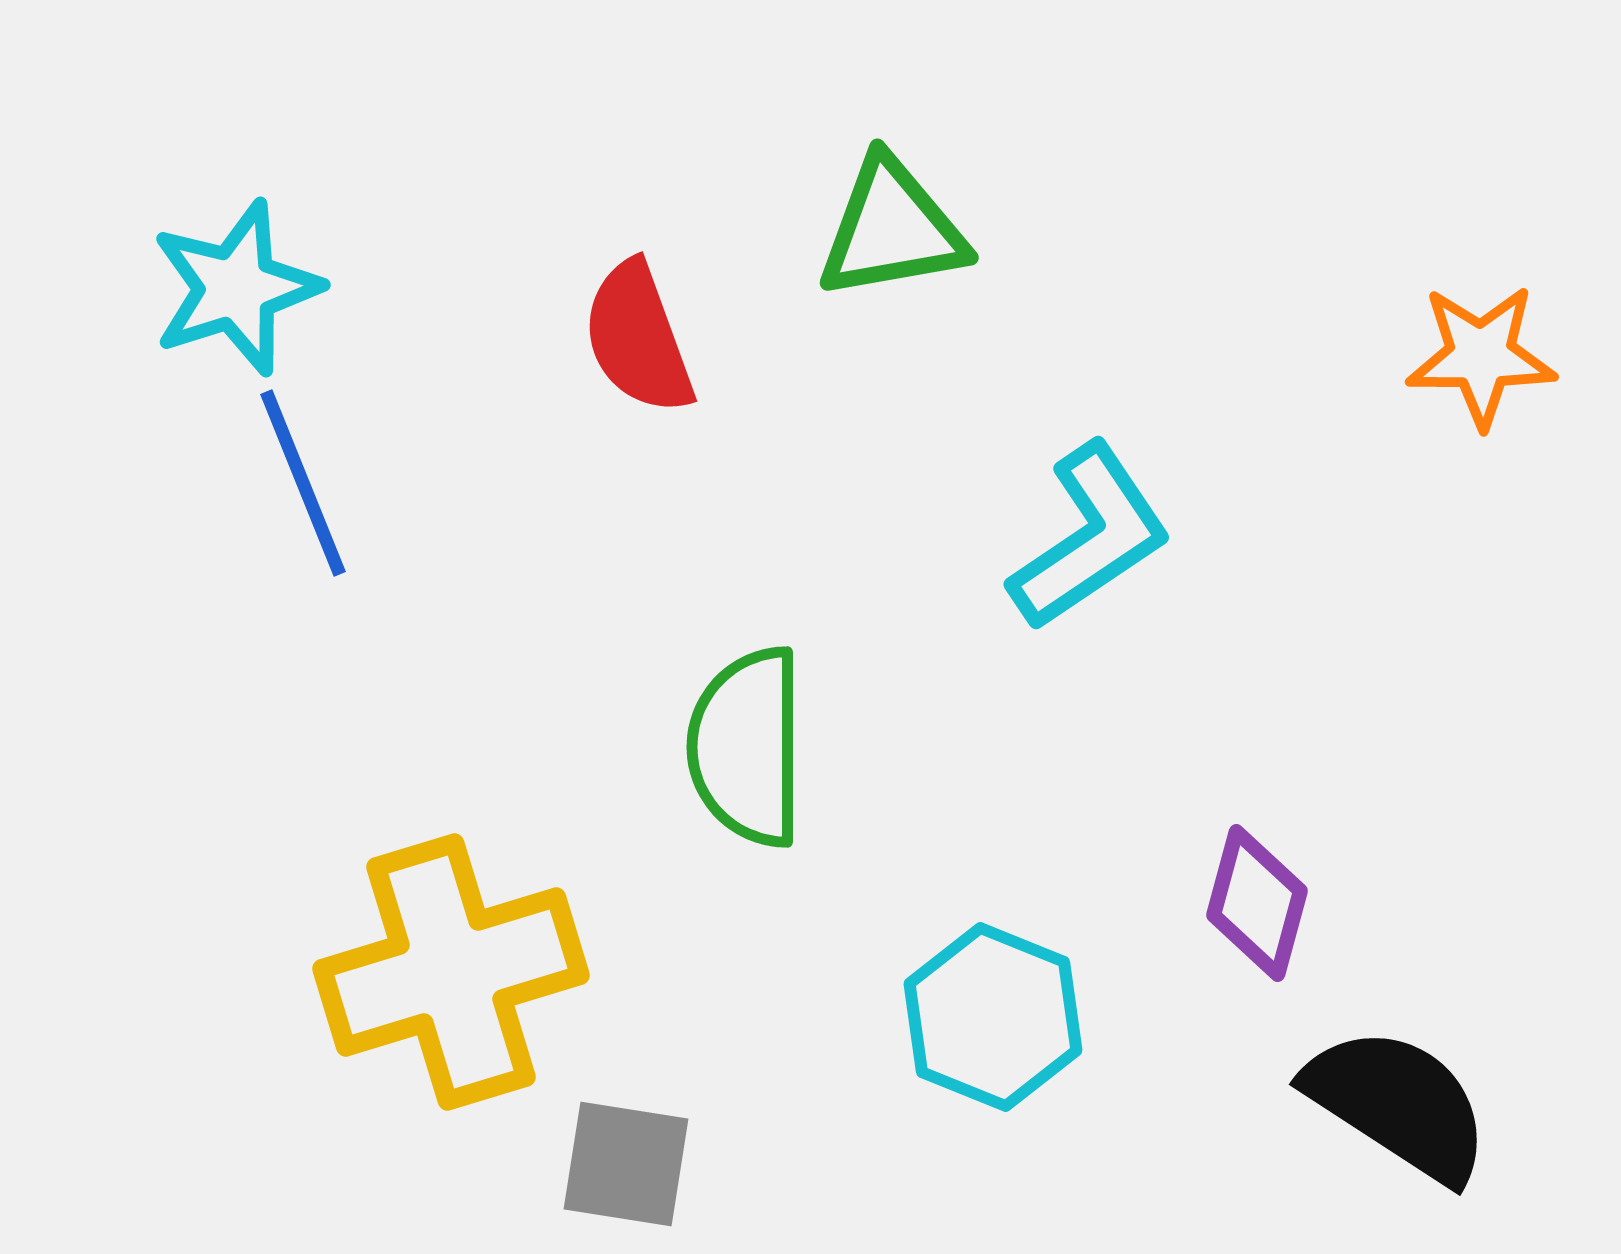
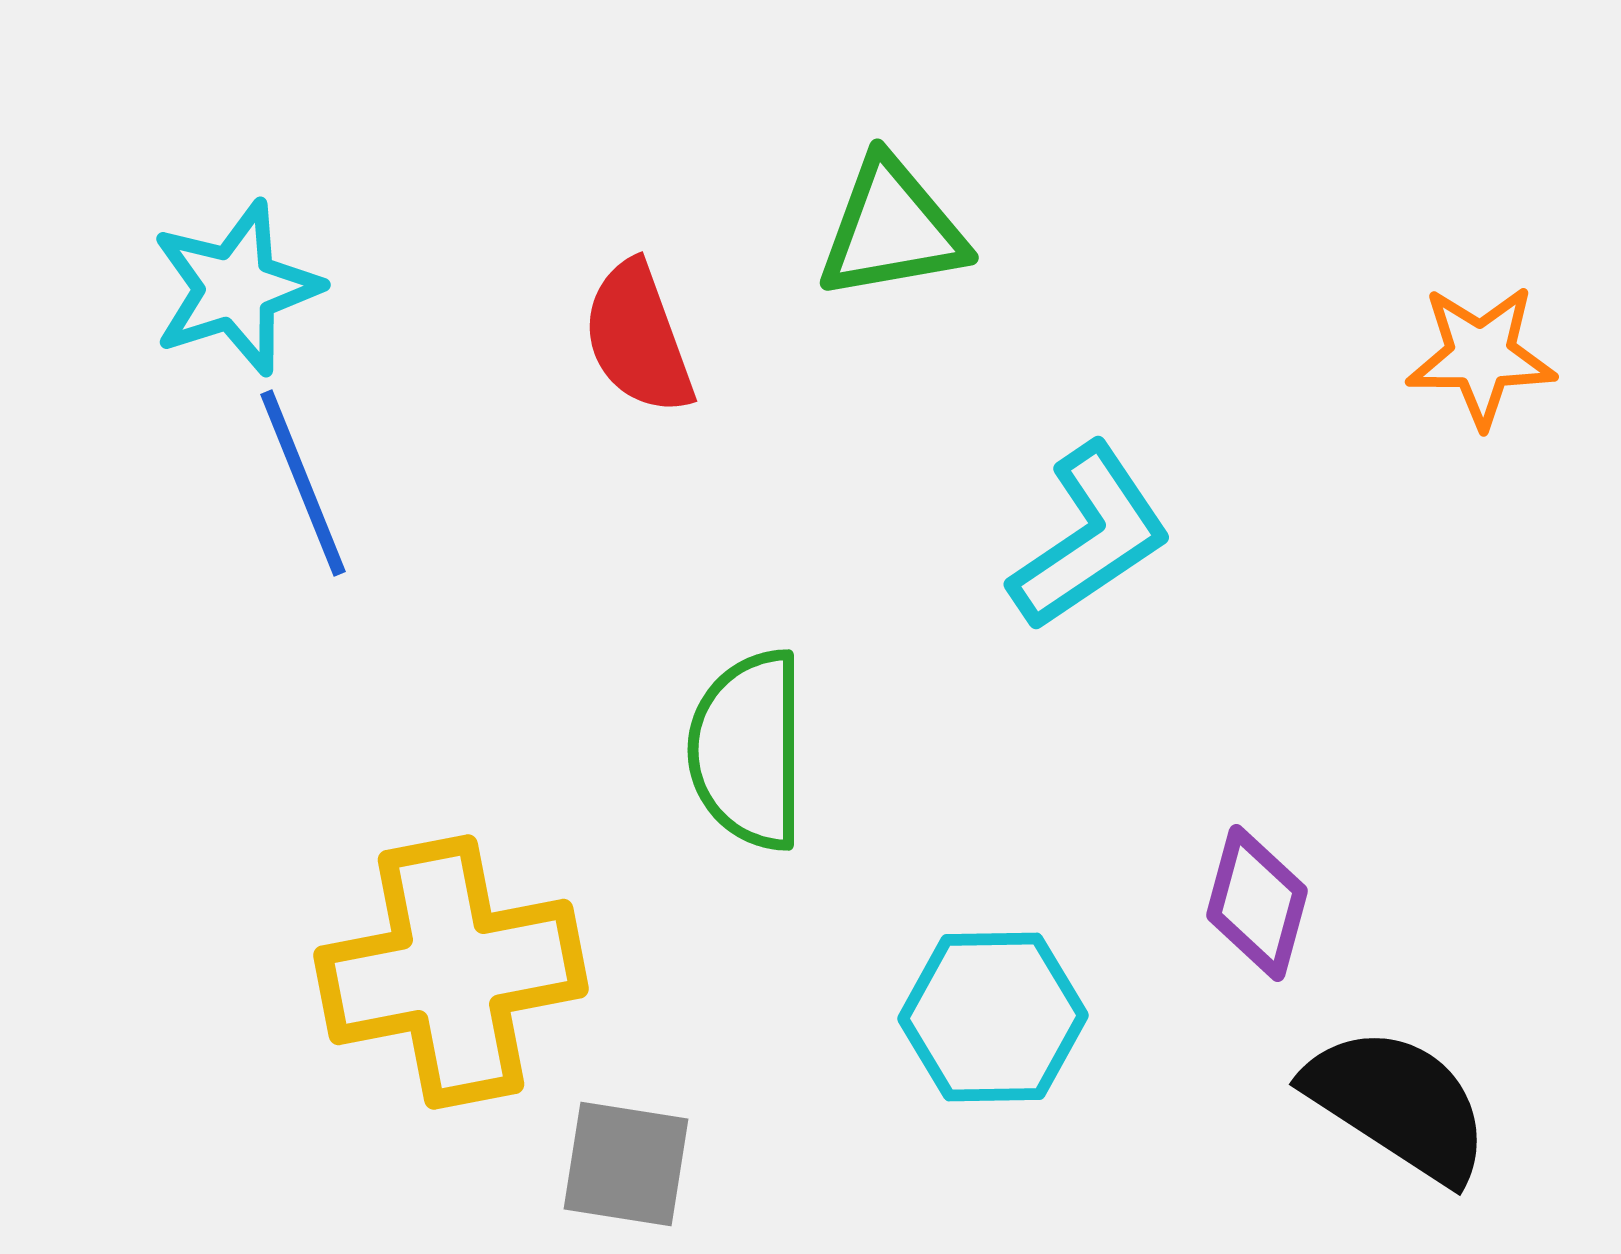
green semicircle: moved 1 px right, 3 px down
yellow cross: rotated 6 degrees clockwise
cyan hexagon: rotated 23 degrees counterclockwise
